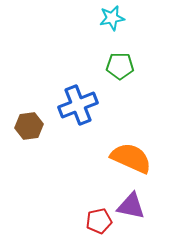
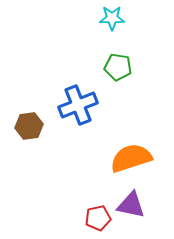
cyan star: rotated 10 degrees clockwise
green pentagon: moved 2 px left, 1 px down; rotated 8 degrees clockwise
orange semicircle: rotated 42 degrees counterclockwise
purple triangle: moved 1 px up
red pentagon: moved 1 px left, 3 px up
